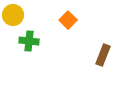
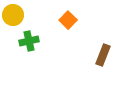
green cross: rotated 18 degrees counterclockwise
